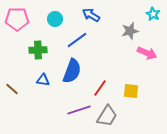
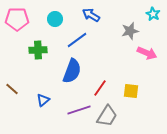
blue triangle: moved 20 px down; rotated 48 degrees counterclockwise
